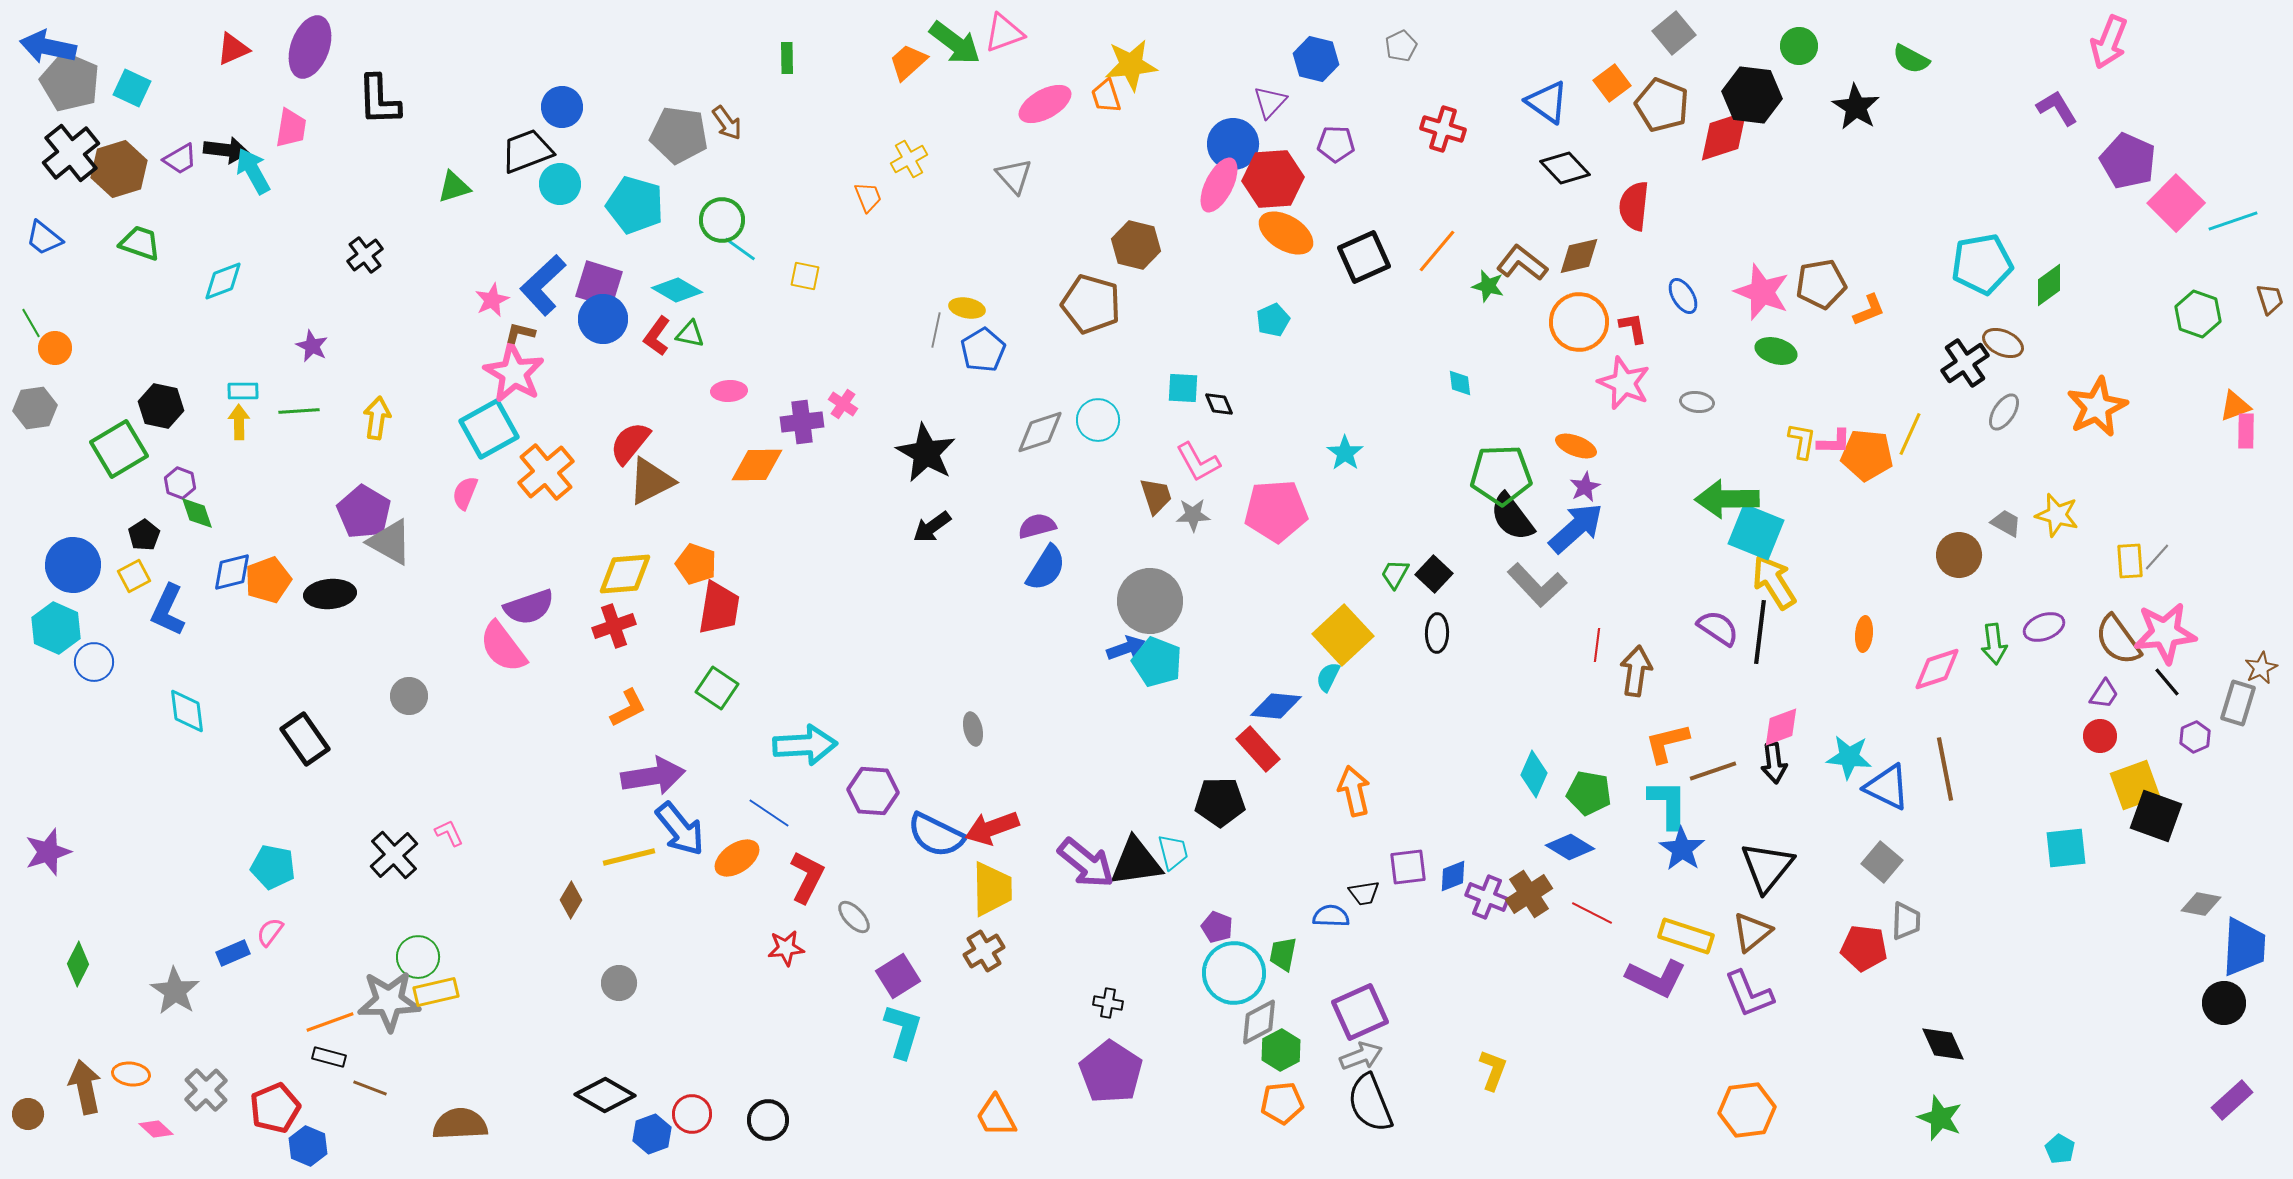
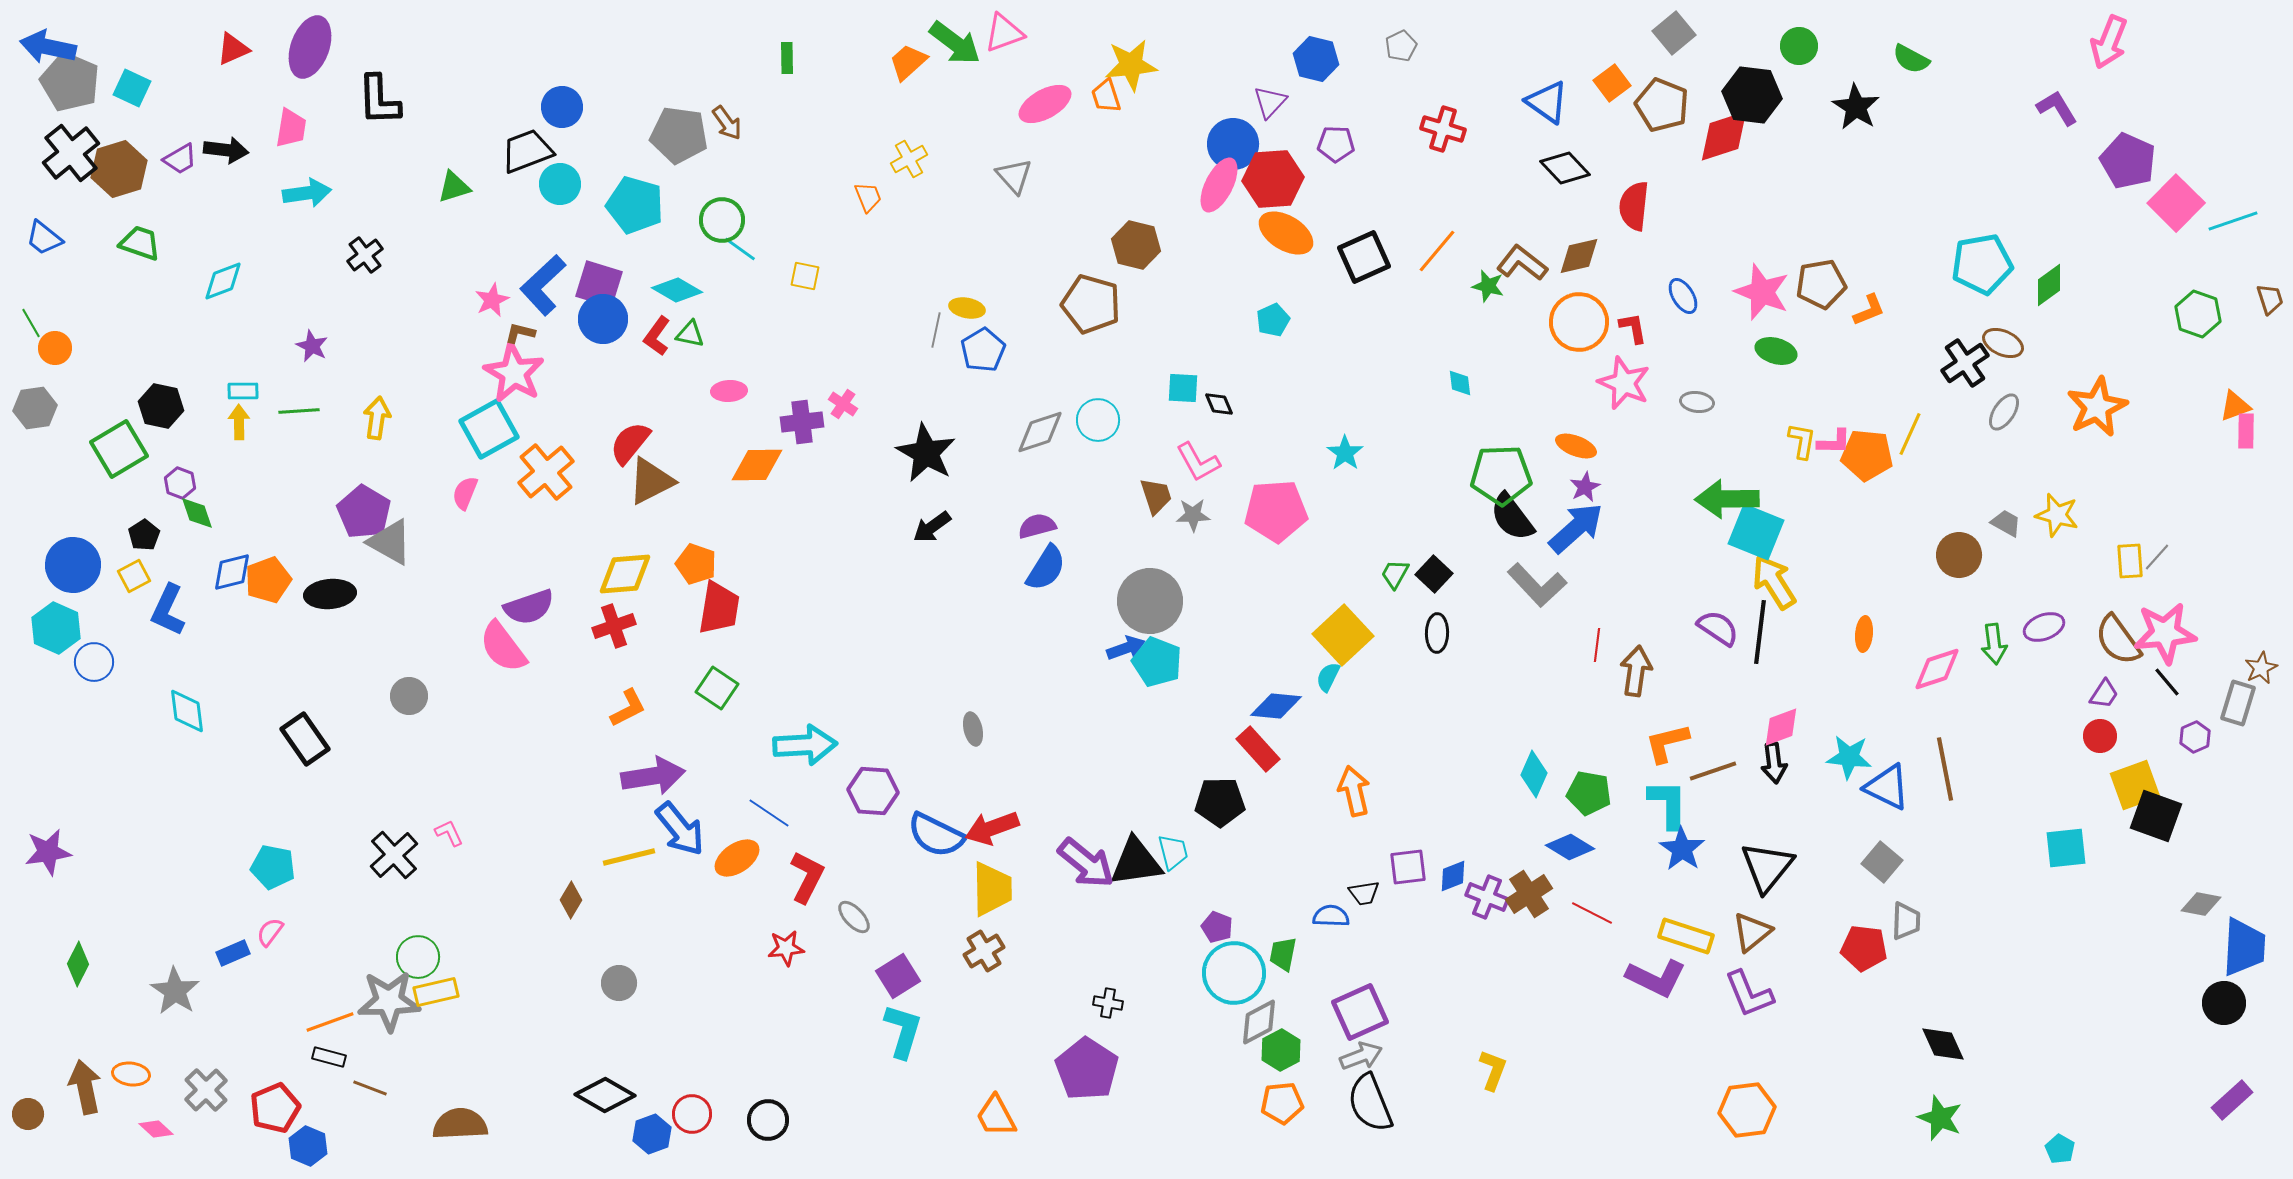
cyan arrow at (253, 171): moved 54 px right, 22 px down; rotated 111 degrees clockwise
purple star at (48, 852): rotated 9 degrees clockwise
purple pentagon at (1111, 1072): moved 24 px left, 3 px up
